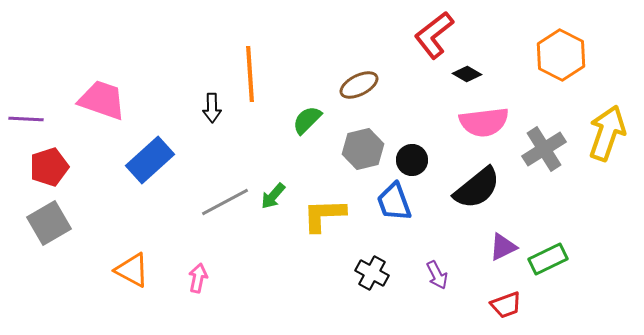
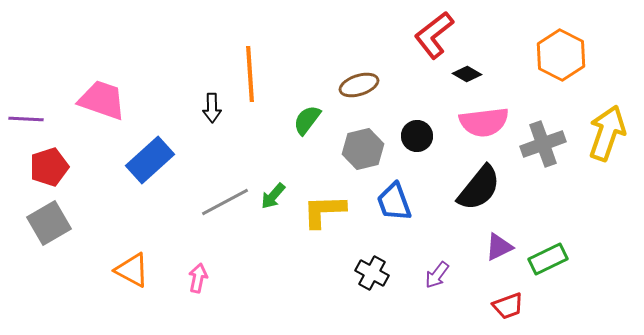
brown ellipse: rotated 9 degrees clockwise
green semicircle: rotated 8 degrees counterclockwise
gray cross: moved 1 px left, 5 px up; rotated 12 degrees clockwise
black circle: moved 5 px right, 24 px up
black semicircle: moved 2 px right; rotated 12 degrees counterclockwise
yellow L-shape: moved 4 px up
purple triangle: moved 4 px left
purple arrow: rotated 64 degrees clockwise
red trapezoid: moved 2 px right, 1 px down
